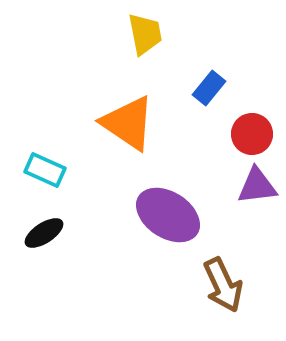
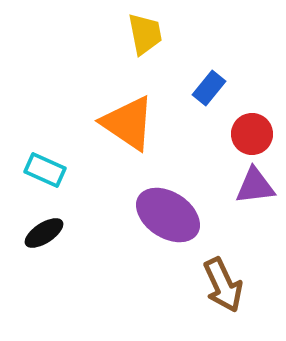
purple triangle: moved 2 px left
